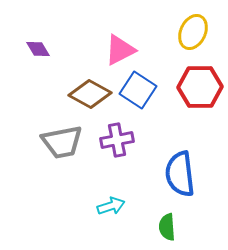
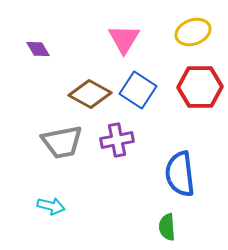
yellow ellipse: rotated 44 degrees clockwise
pink triangle: moved 4 px right, 11 px up; rotated 32 degrees counterclockwise
cyan arrow: moved 60 px left; rotated 32 degrees clockwise
